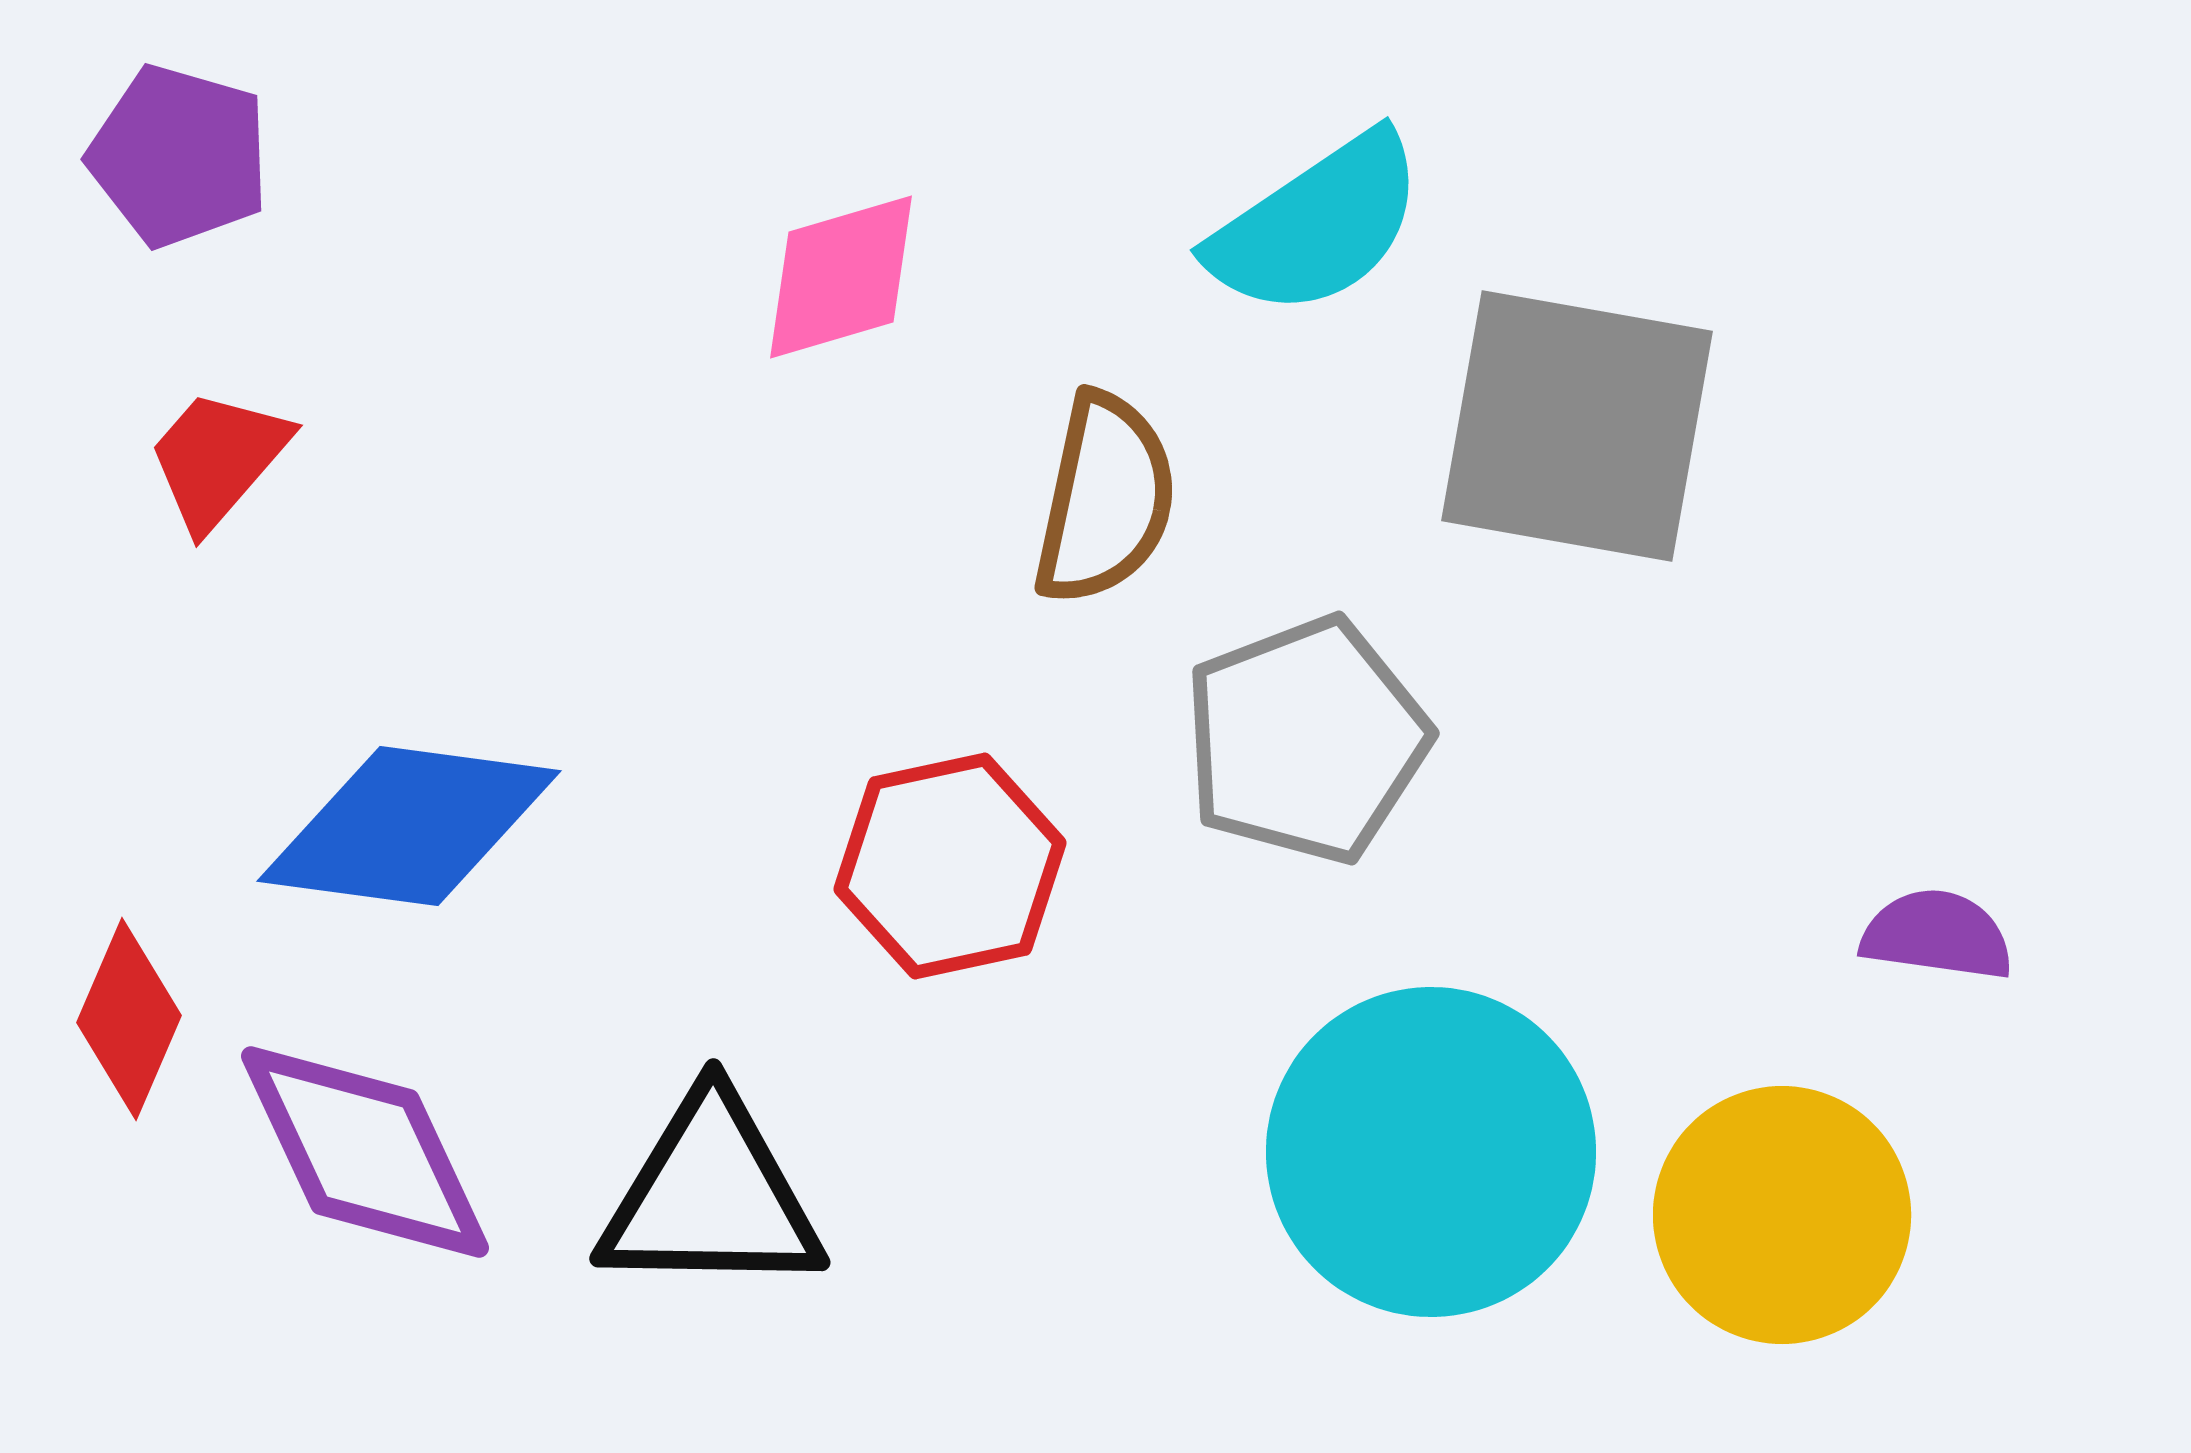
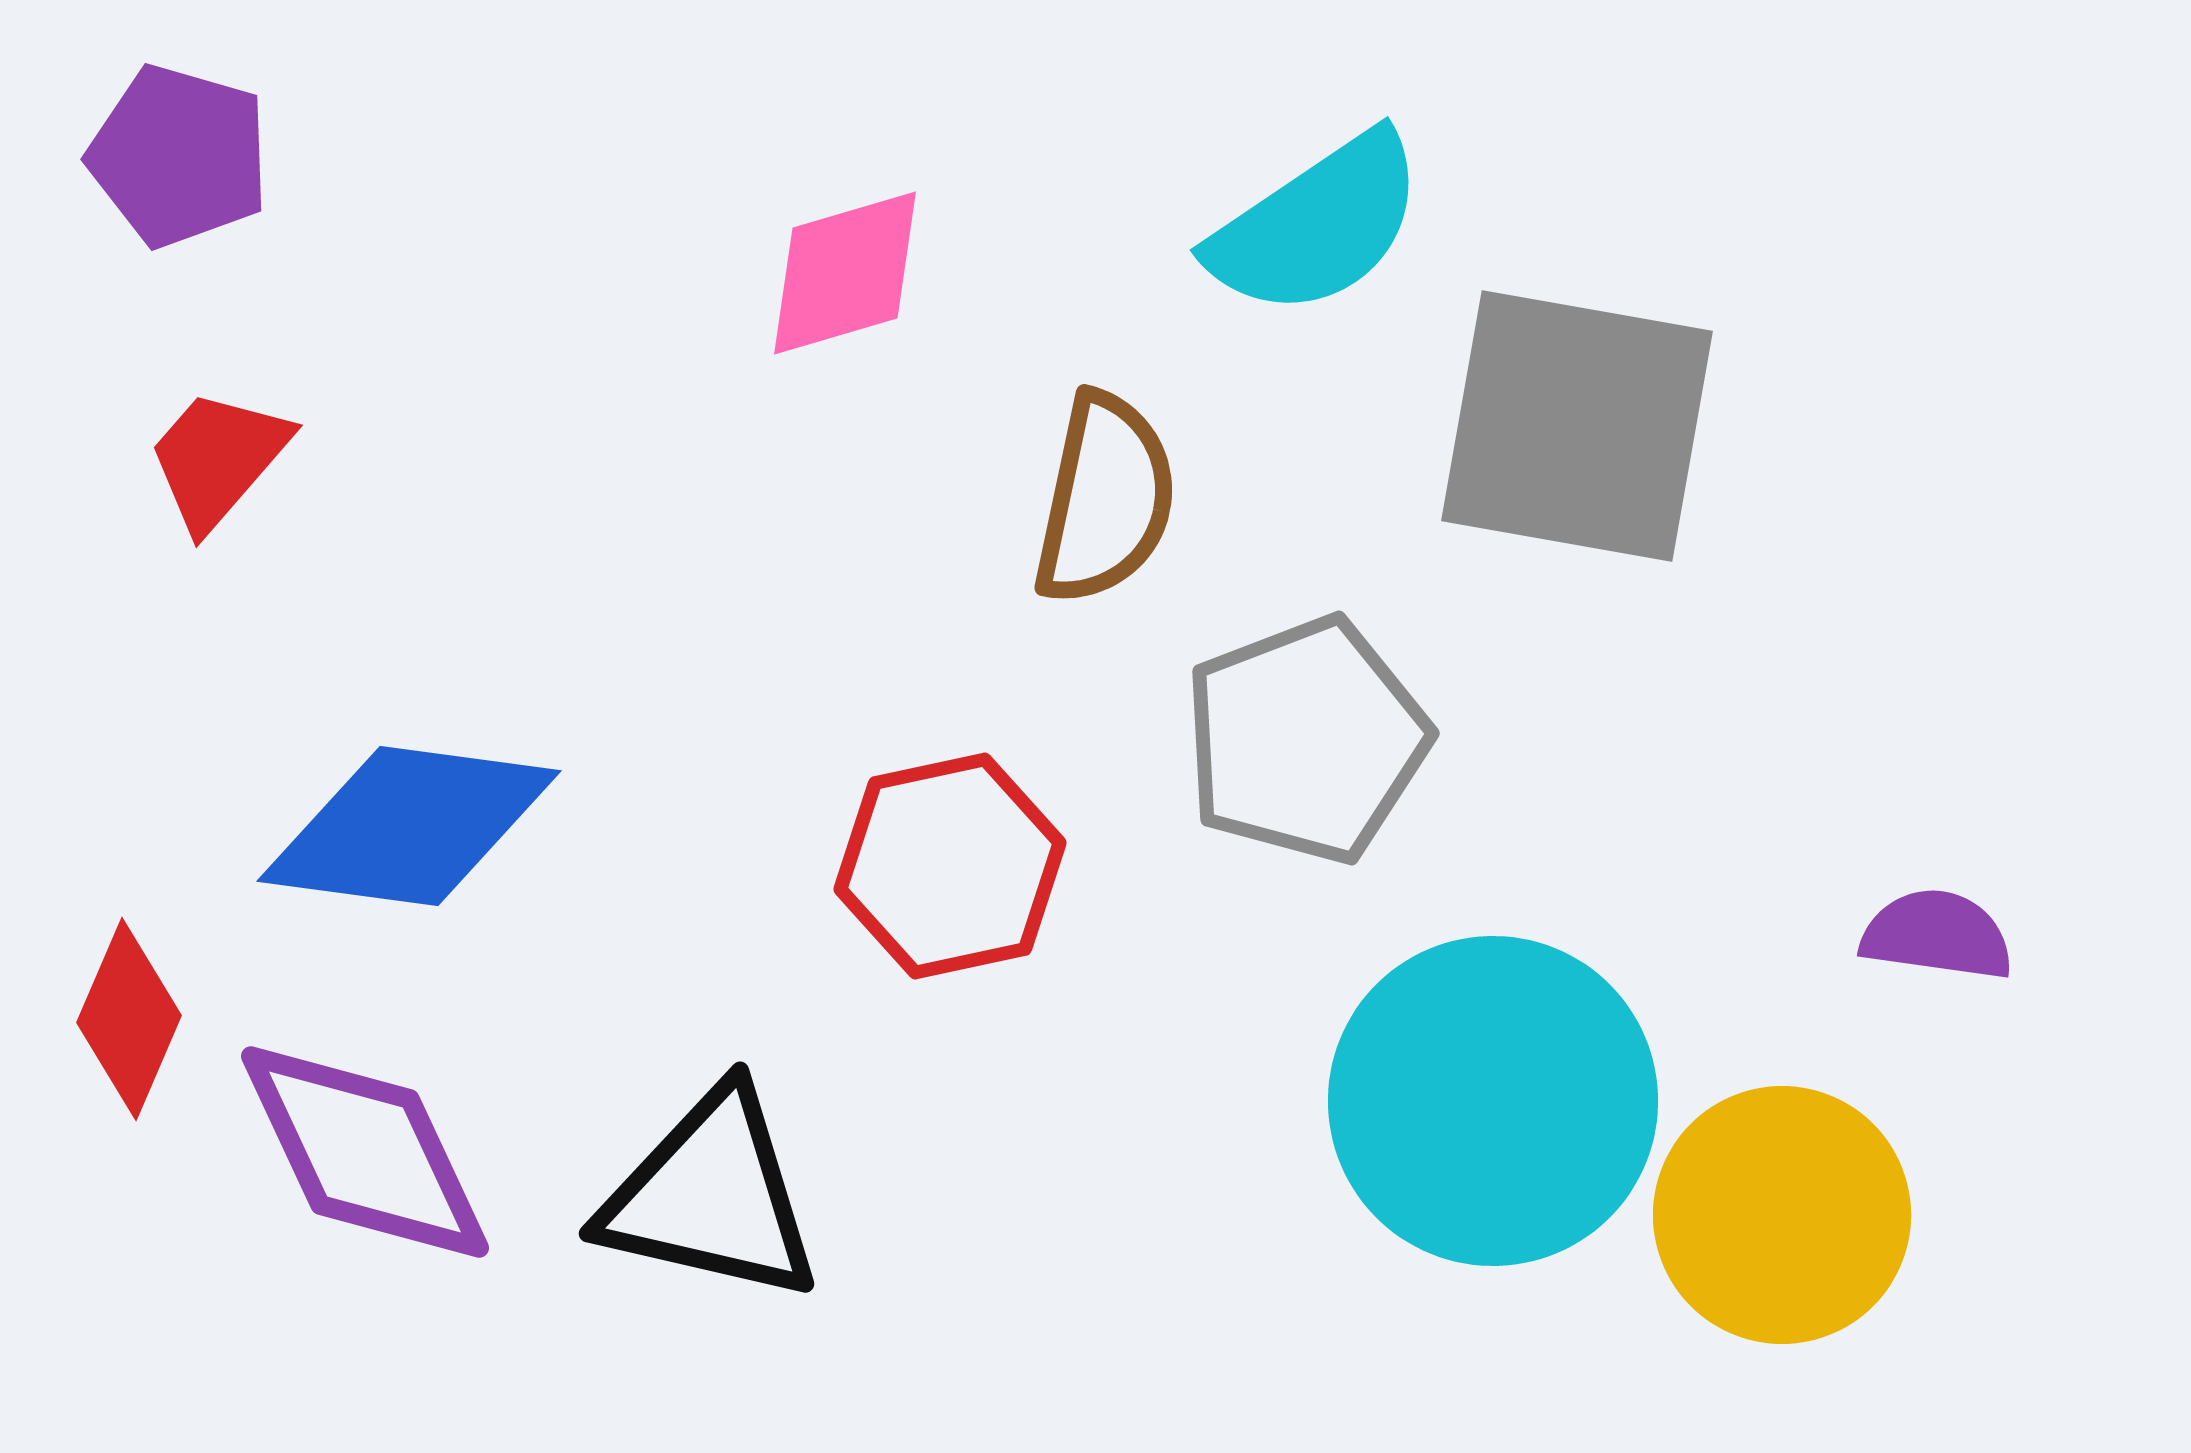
pink diamond: moved 4 px right, 4 px up
cyan circle: moved 62 px right, 51 px up
black triangle: rotated 12 degrees clockwise
